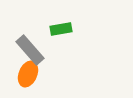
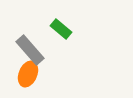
green rectangle: rotated 50 degrees clockwise
